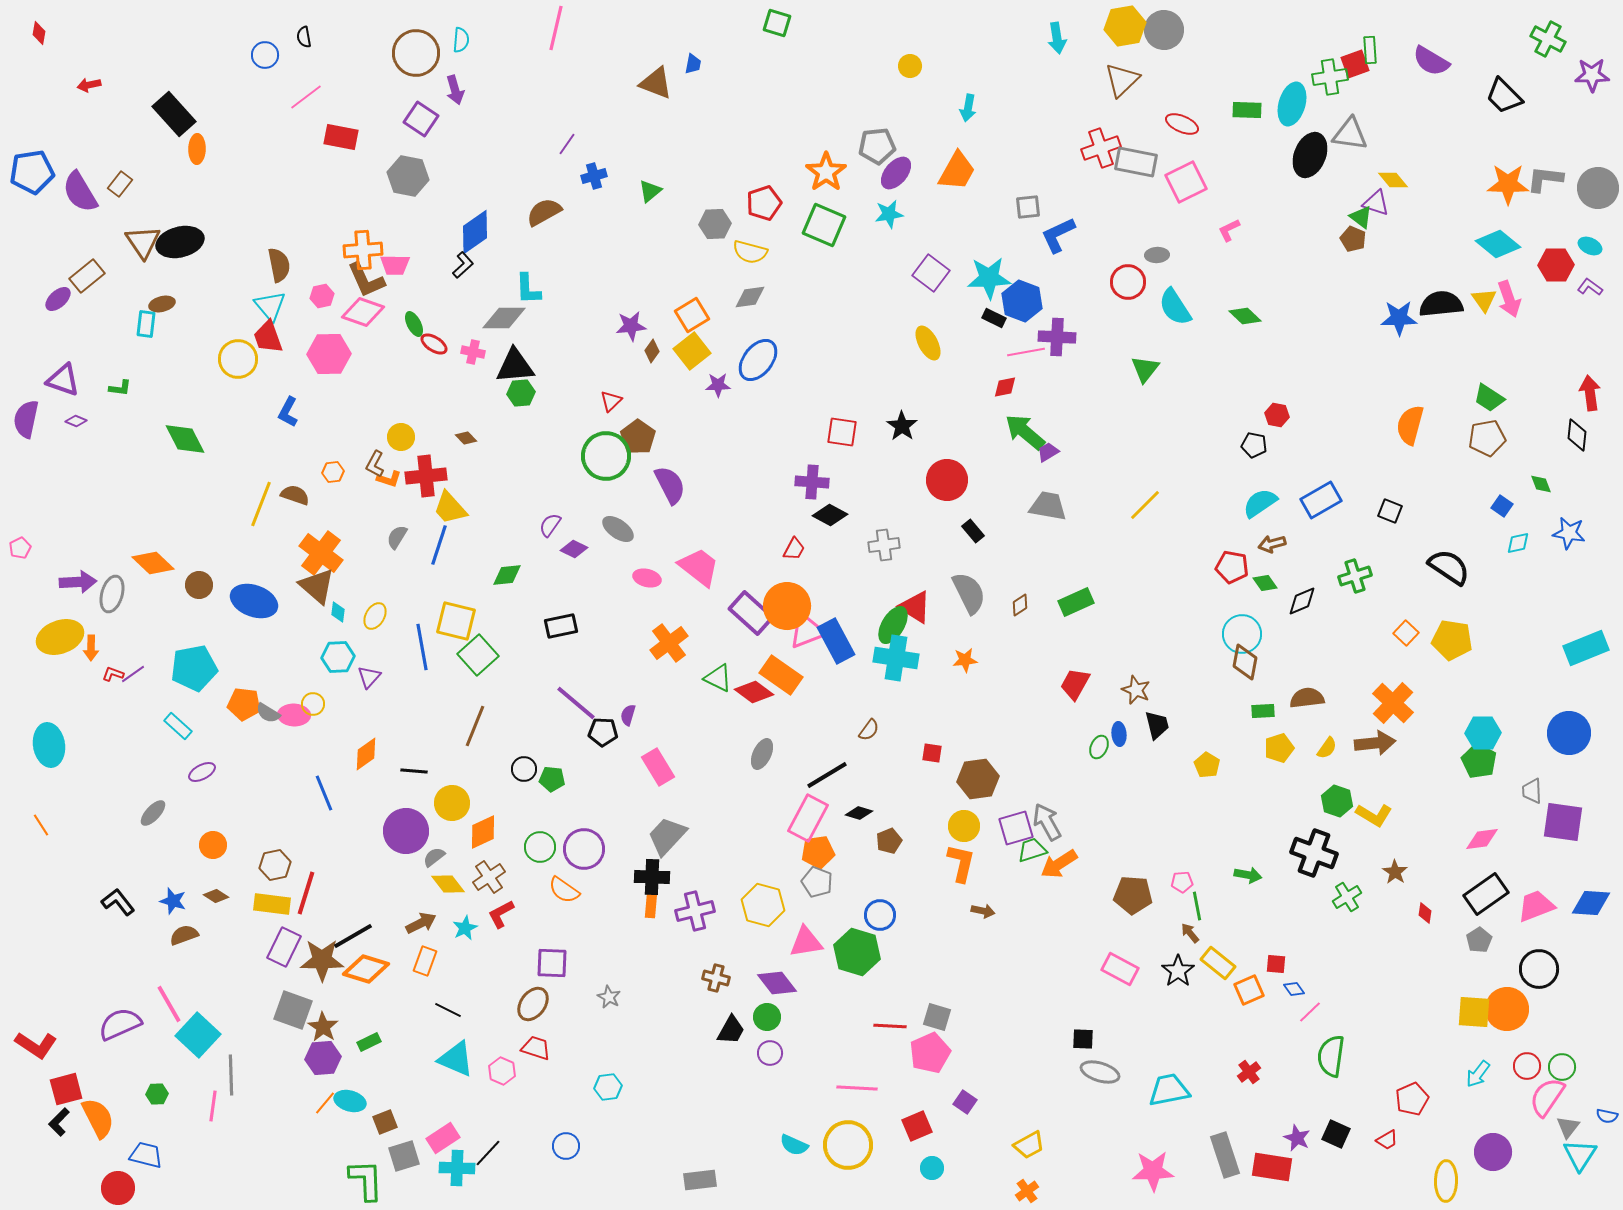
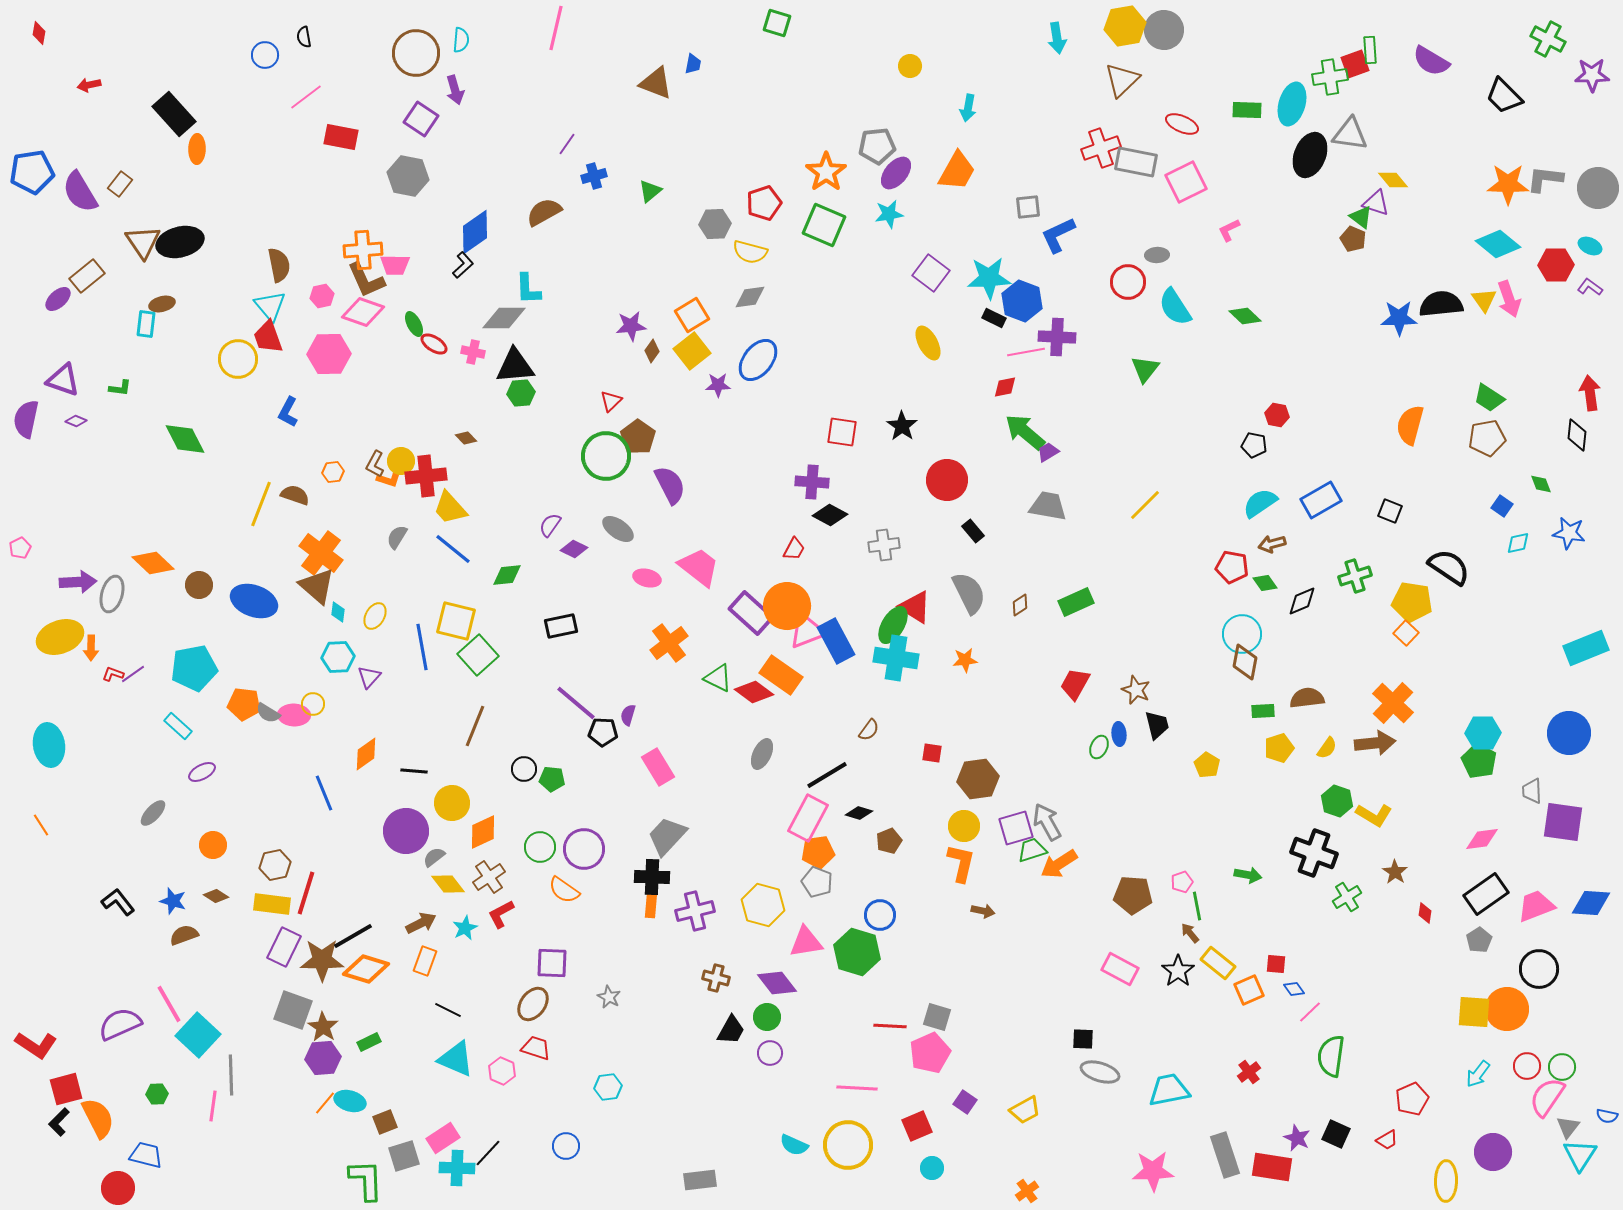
yellow circle at (401, 437): moved 24 px down
blue line at (439, 545): moved 14 px right, 4 px down; rotated 69 degrees counterclockwise
yellow pentagon at (1452, 640): moved 40 px left, 38 px up
pink pentagon at (1182, 882): rotated 15 degrees counterclockwise
yellow trapezoid at (1029, 1145): moved 4 px left, 35 px up
